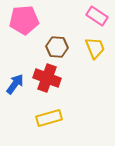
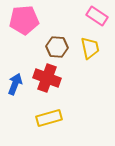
yellow trapezoid: moved 5 px left; rotated 10 degrees clockwise
blue arrow: rotated 15 degrees counterclockwise
